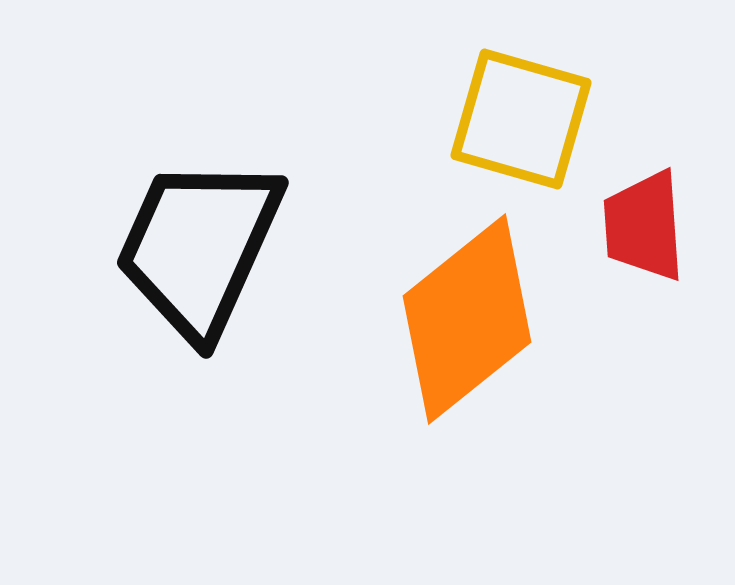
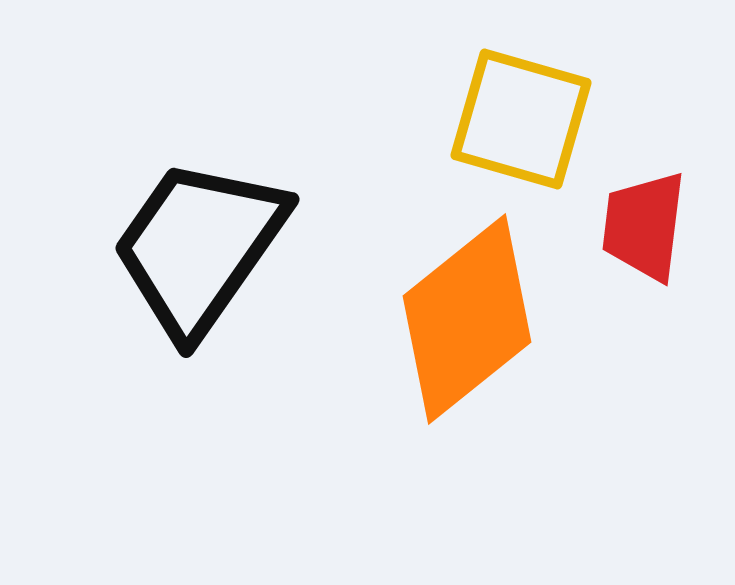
red trapezoid: rotated 11 degrees clockwise
black trapezoid: rotated 11 degrees clockwise
